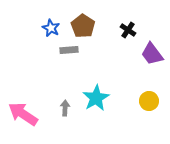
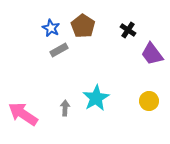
gray rectangle: moved 10 px left; rotated 24 degrees counterclockwise
